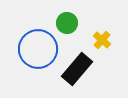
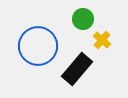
green circle: moved 16 px right, 4 px up
blue circle: moved 3 px up
